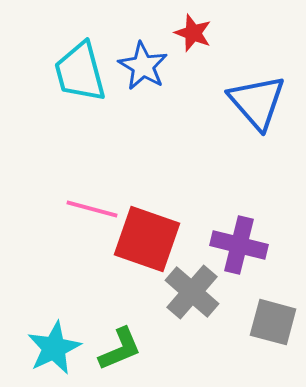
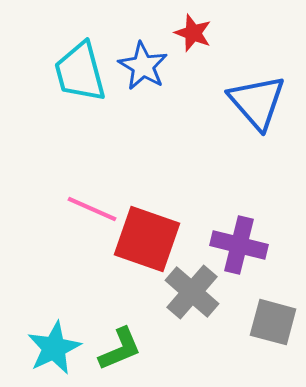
pink line: rotated 9 degrees clockwise
